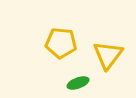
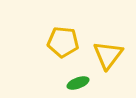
yellow pentagon: moved 2 px right, 1 px up
